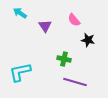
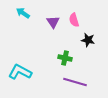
cyan arrow: moved 3 px right
pink semicircle: rotated 24 degrees clockwise
purple triangle: moved 8 px right, 4 px up
green cross: moved 1 px right, 1 px up
cyan L-shape: rotated 40 degrees clockwise
